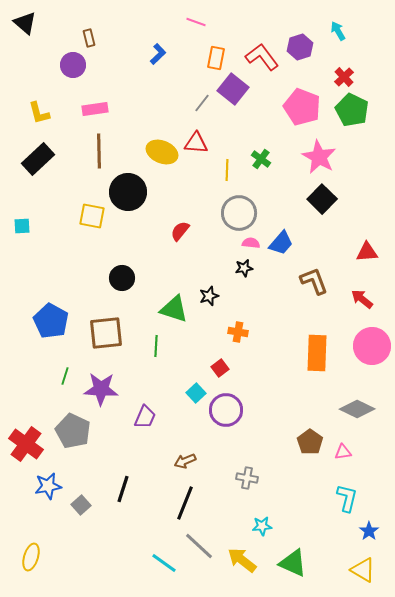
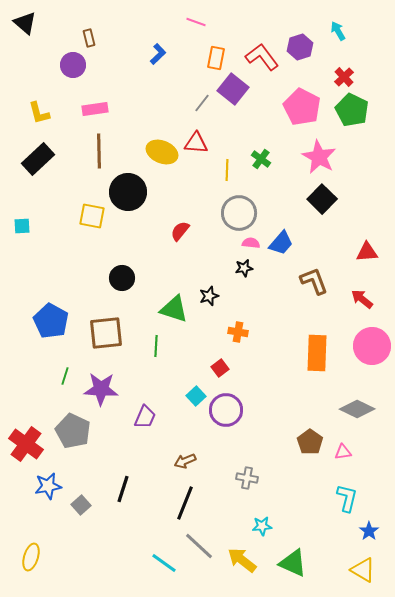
pink pentagon at (302, 107): rotated 6 degrees clockwise
cyan square at (196, 393): moved 3 px down
